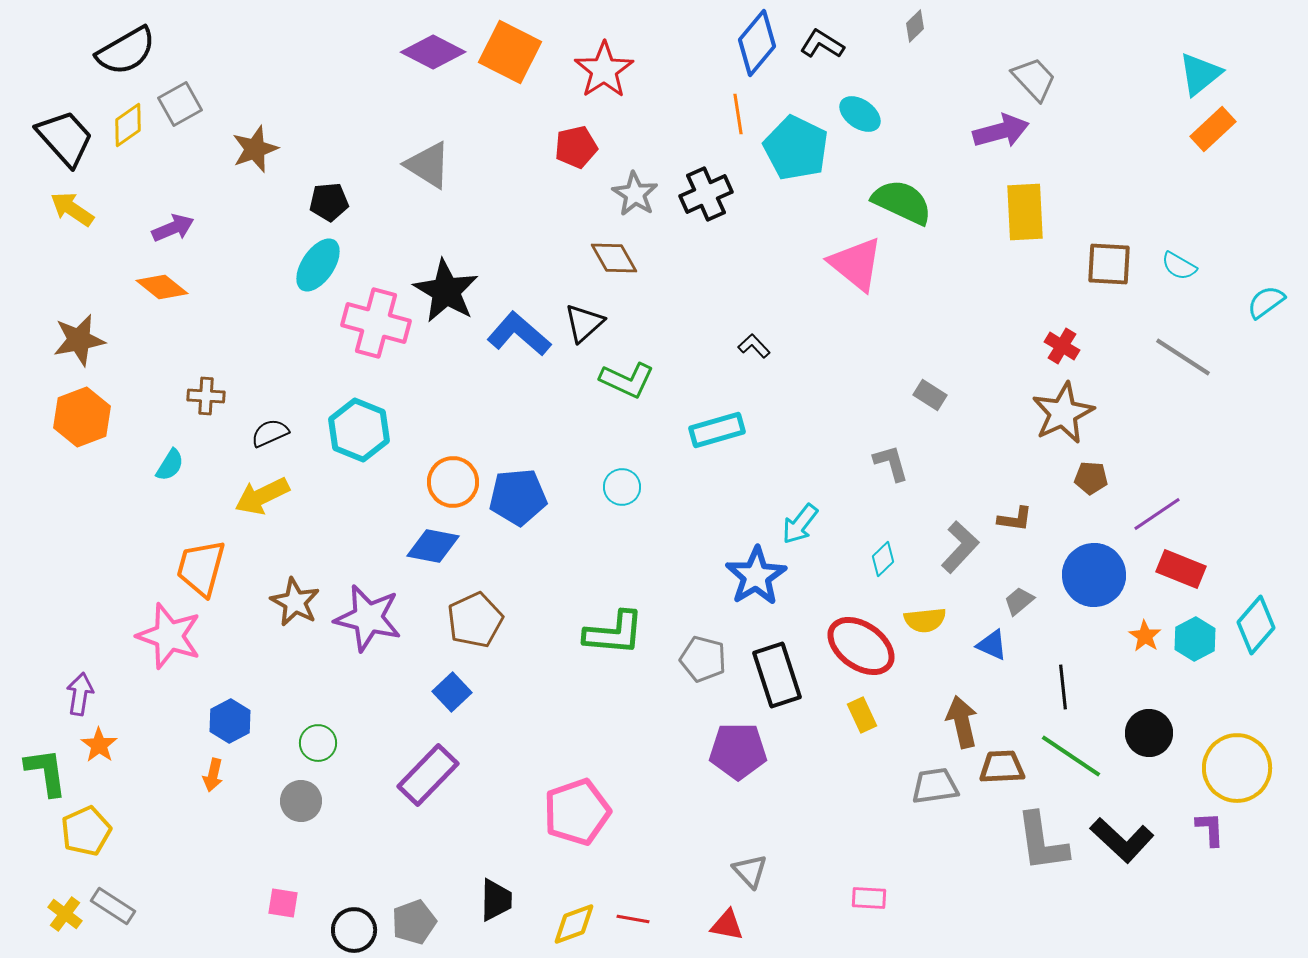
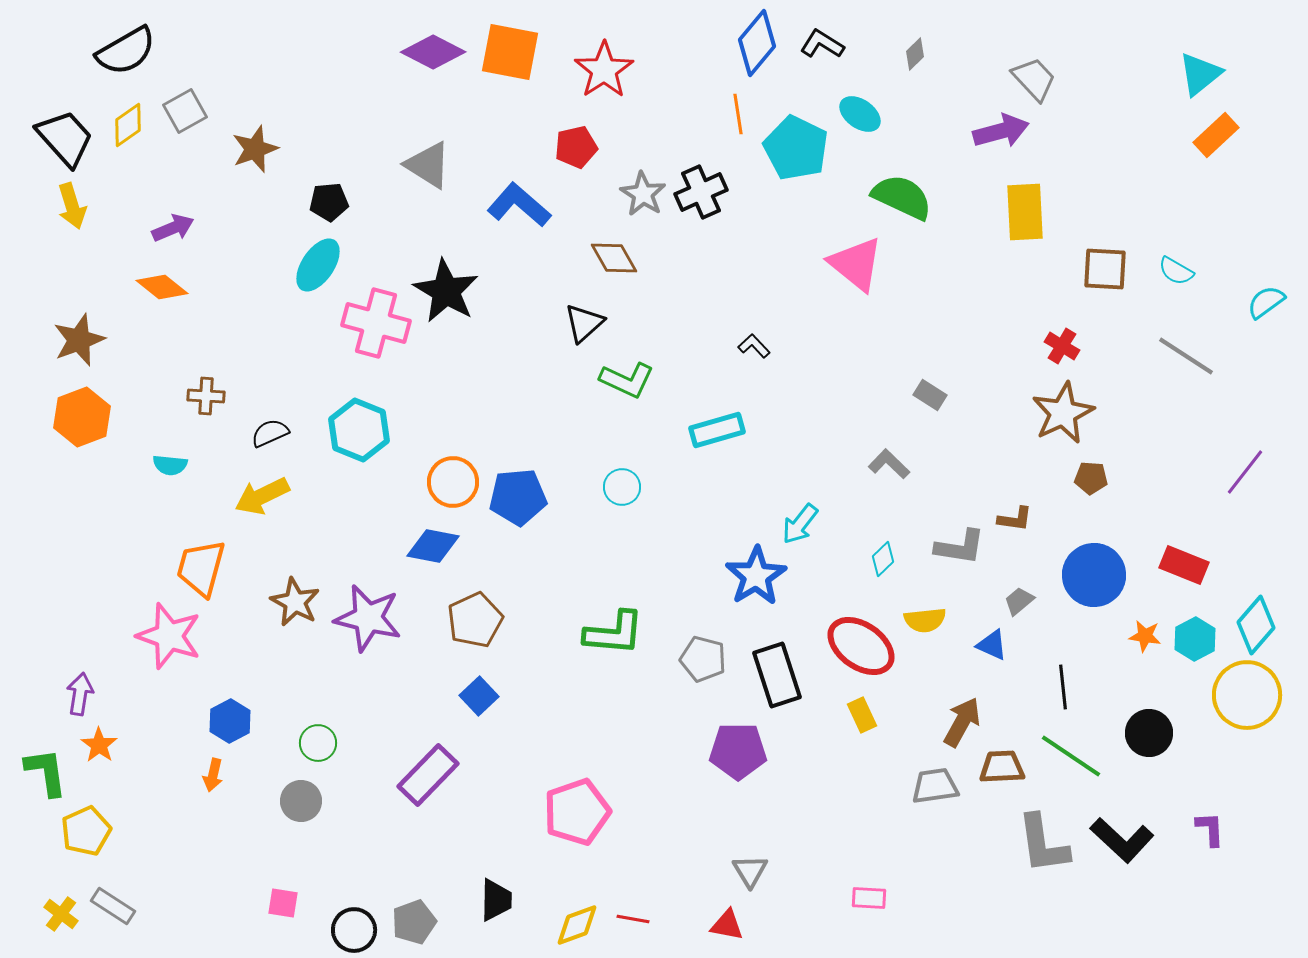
gray diamond at (915, 26): moved 28 px down
orange square at (510, 52): rotated 16 degrees counterclockwise
gray square at (180, 104): moved 5 px right, 7 px down
orange rectangle at (1213, 129): moved 3 px right, 6 px down
gray star at (635, 194): moved 8 px right
black cross at (706, 194): moved 5 px left, 2 px up
green semicircle at (902, 202): moved 5 px up
yellow arrow at (72, 209): moved 3 px up; rotated 141 degrees counterclockwise
brown square at (1109, 264): moved 4 px left, 5 px down
cyan semicircle at (1179, 266): moved 3 px left, 5 px down
blue L-shape at (519, 334): moved 129 px up
brown star at (79, 340): rotated 10 degrees counterclockwise
gray line at (1183, 357): moved 3 px right, 1 px up
gray L-shape at (891, 463): moved 2 px left, 1 px down; rotated 30 degrees counterclockwise
cyan semicircle at (170, 465): rotated 64 degrees clockwise
purple line at (1157, 514): moved 88 px right, 42 px up; rotated 18 degrees counterclockwise
gray L-shape at (960, 547): rotated 56 degrees clockwise
red rectangle at (1181, 569): moved 3 px right, 4 px up
orange star at (1145, 636): rotated 24 degrees counterclockwise
blue square at (452, 692): moved 27 px right, 4 px down
brown arrow at (962, 722): rotated 42 degrees clockwise
yellow circle at (1237, 768): moved 10 px right, 73 px up
gray L-shape at (1042, 842): moved 1 px right, 2 px down
gray triangle at (750, 871): rotated 12 degrees clockwise
yellow cross at (65, 914): moved 4 px left
yellow diamond at (574, 924): moved 3 px right, 1 px down
